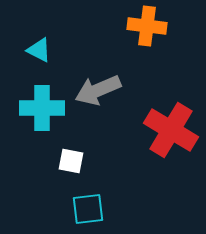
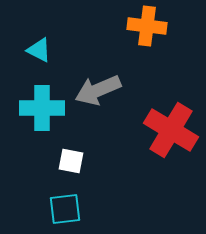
cyan square: moved 23 px left
